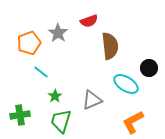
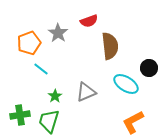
cyan line: moved 3 px up
gray triangle: moved 6 px left, 8 px up
green trapezoid: moved 12 px left
